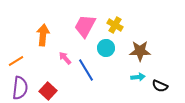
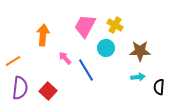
orange line: moved 3 px left
black semicircle: moved 1 px left, 1 px down; rotated 70 degrees clockwise
